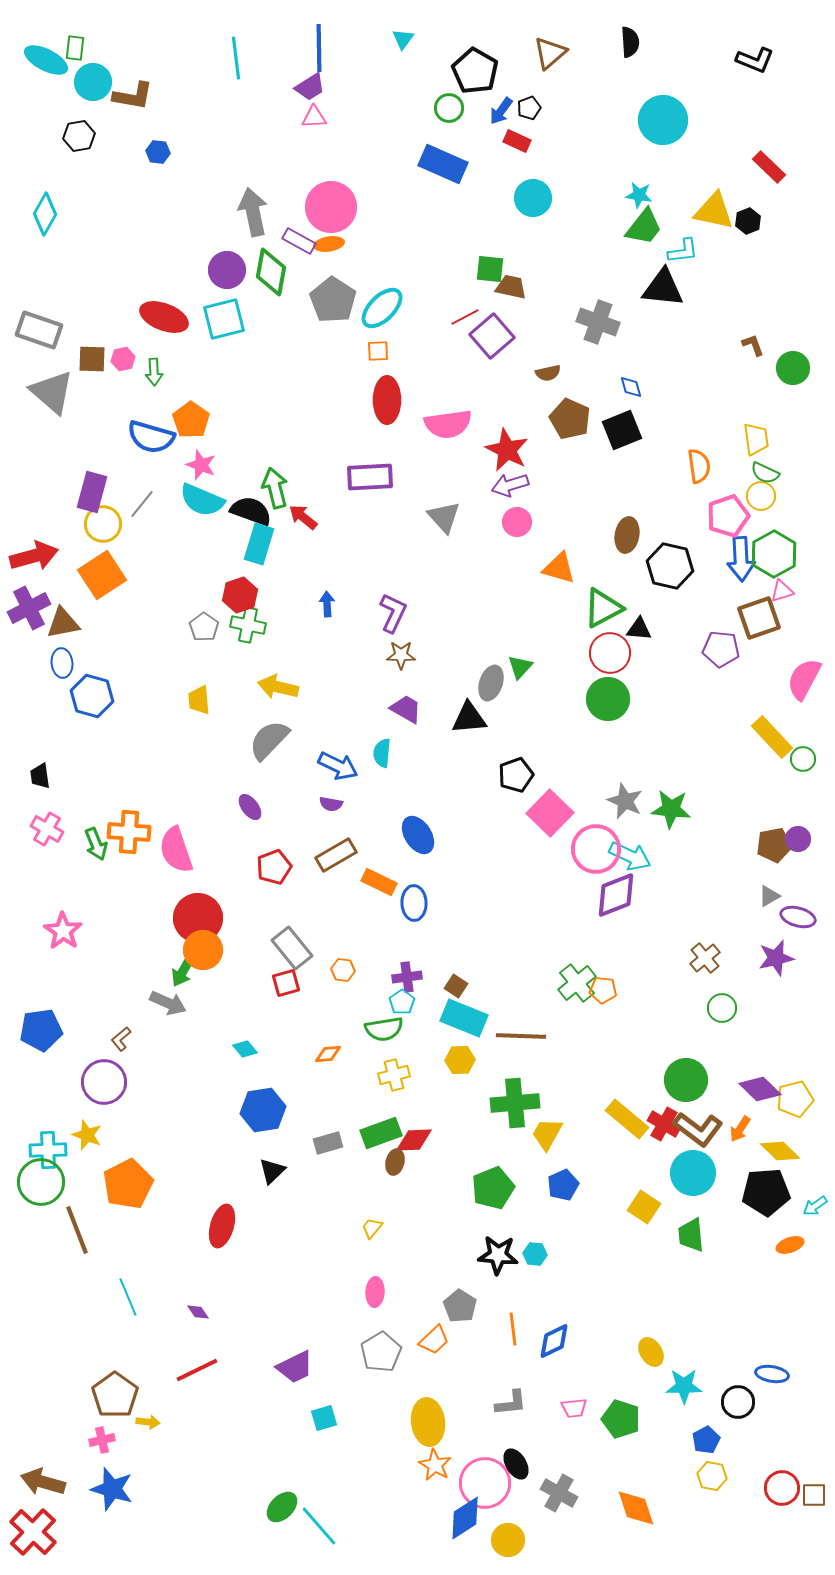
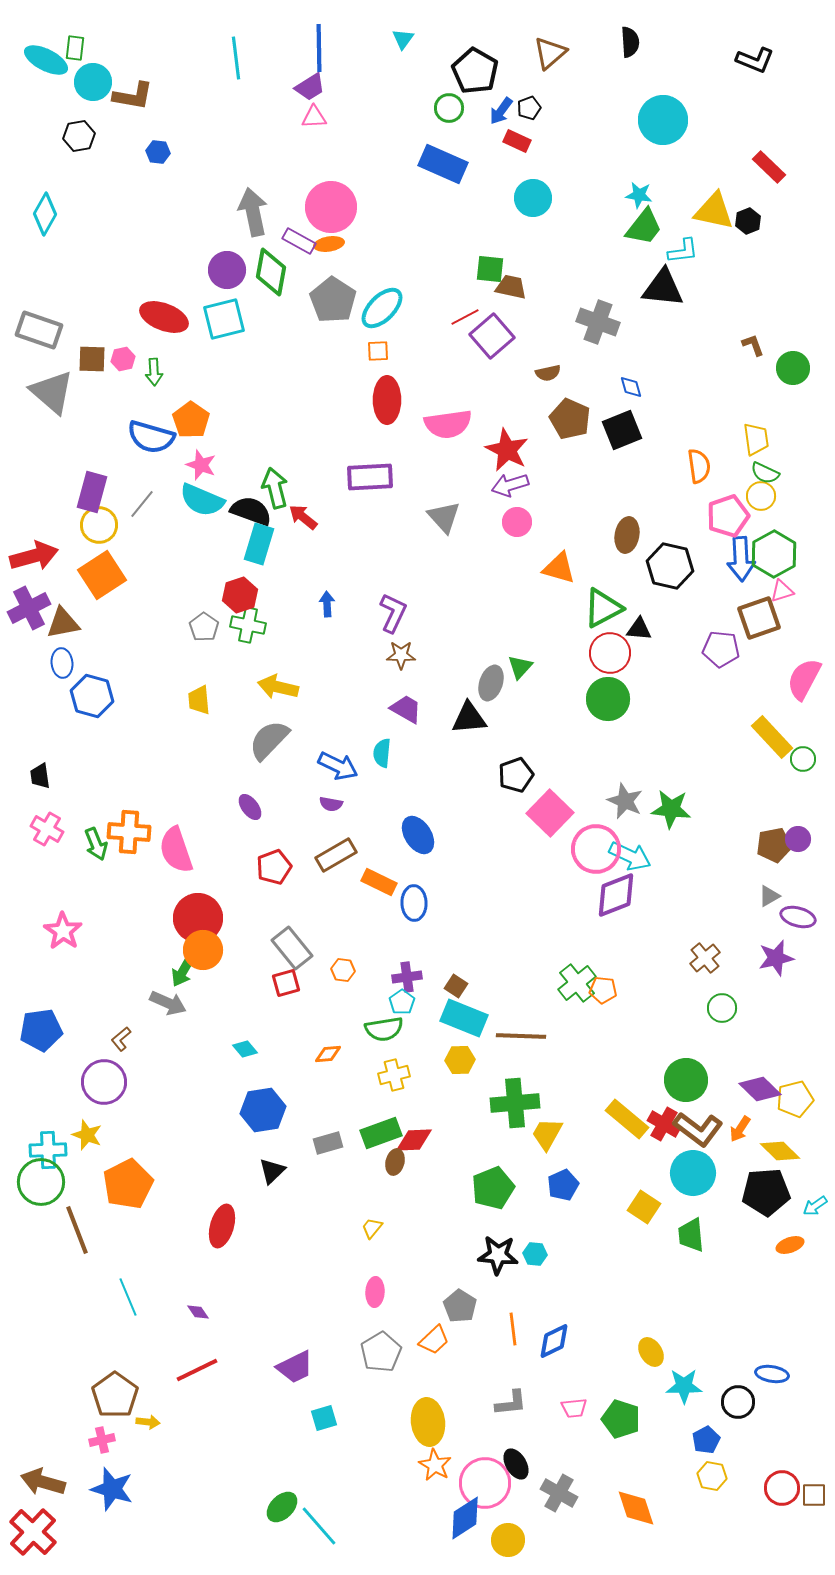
yellow circle at (103, 524): moved 4 px left, 1 px down
